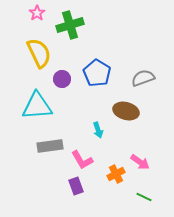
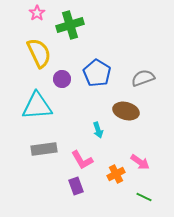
gray rectangle: moved 6 px left, 3 px down
